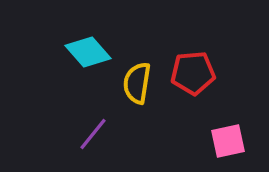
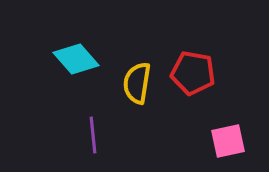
cyan diamond: moved 12 px left, 7 px down
red pentagon: rotated 15 degrees clockwise
purple line: moved 1 px down; rotated 45 degrees counterclockwise
